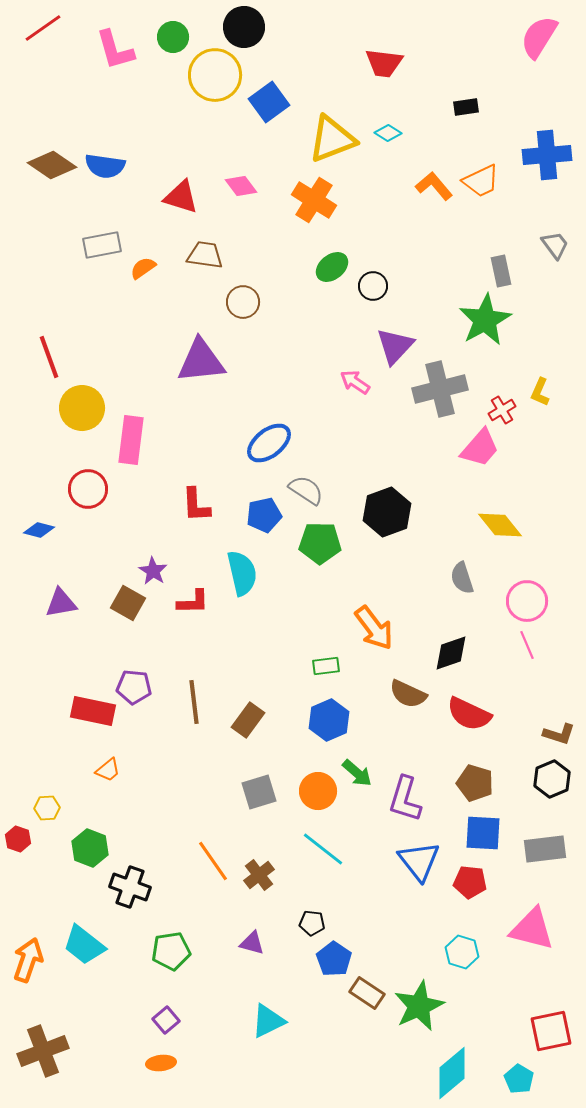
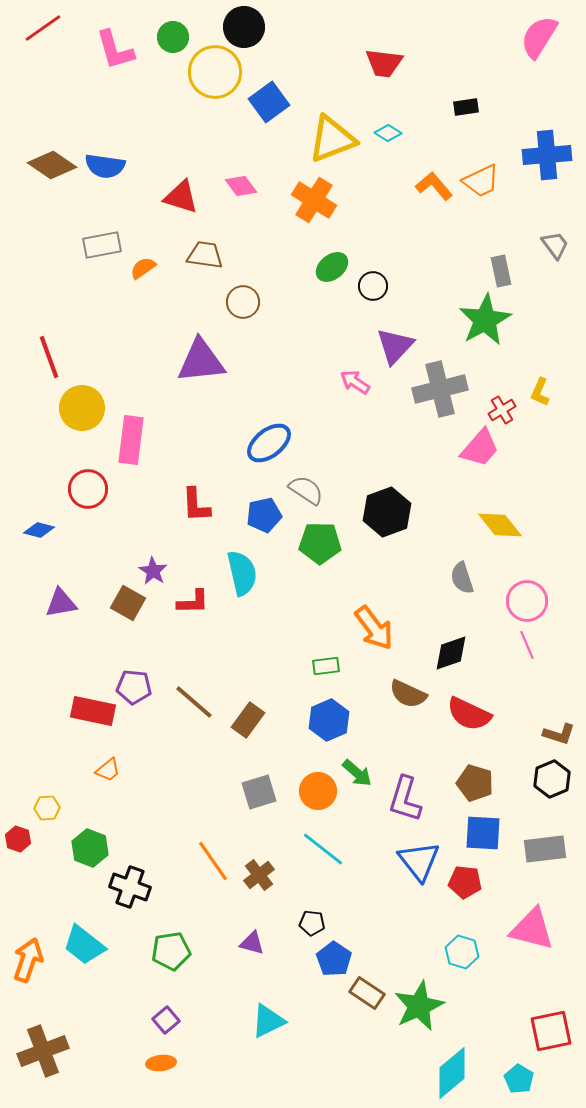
yellow circle at (215, 75): moved 3 px up
brown line at (194, 702): rotated 42 degrees counterclockwise
red pentagon at (470, 882): moved 5 px left
